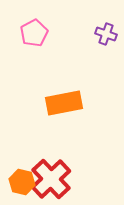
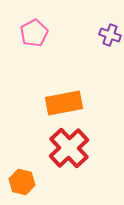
purple cross: moved 4 px right, 1 px down
red cross: moved 18 px right, 31 px up
